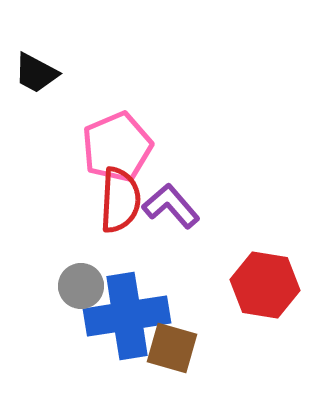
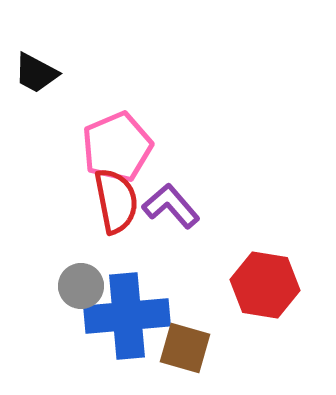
red semicircle: moved 4 px left, 1 px down; rotated 14 degrees counterclockwise
blue cross: rotated 4 degrees clockwise
brown square: moved 13 px right
